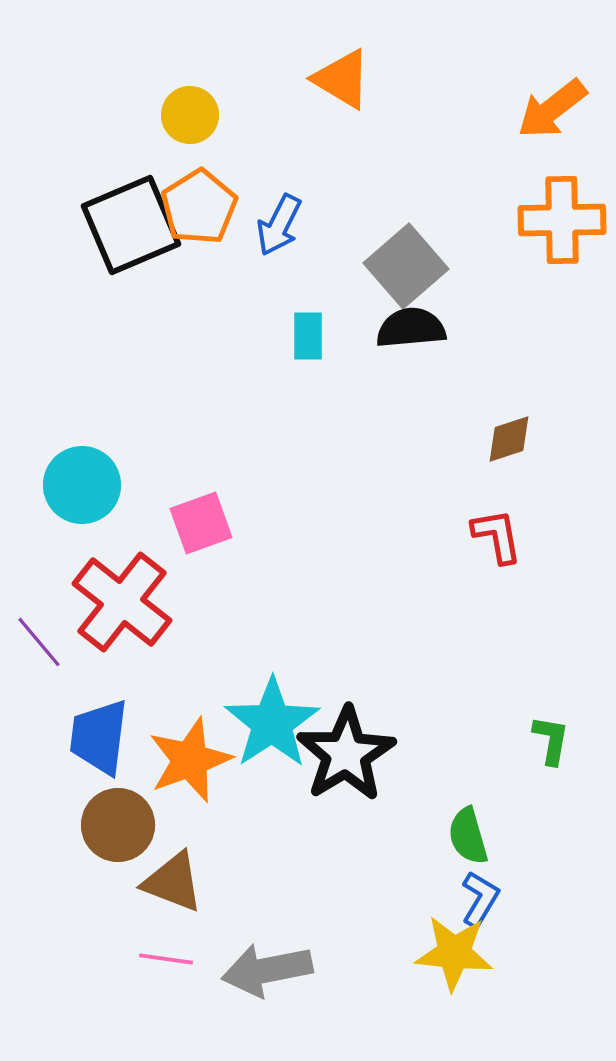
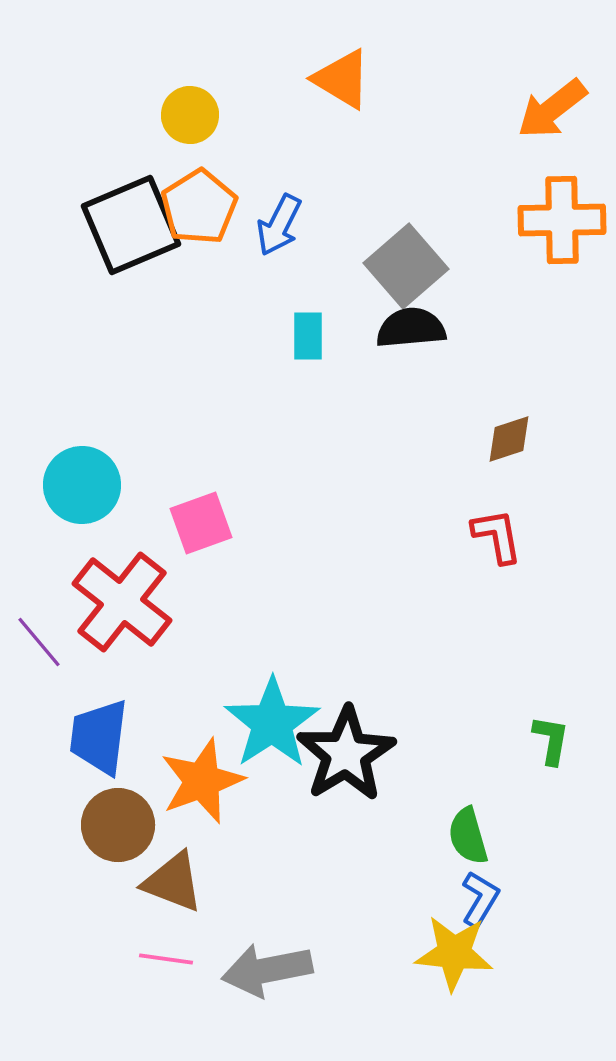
orange star: moved 12 px right, 21 px down
